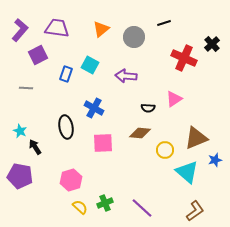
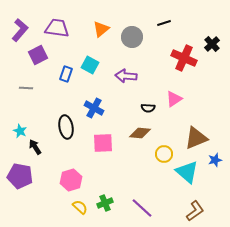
gray circle: moved 2 px left
yellow circle: moved 1 px left, 4 px down
